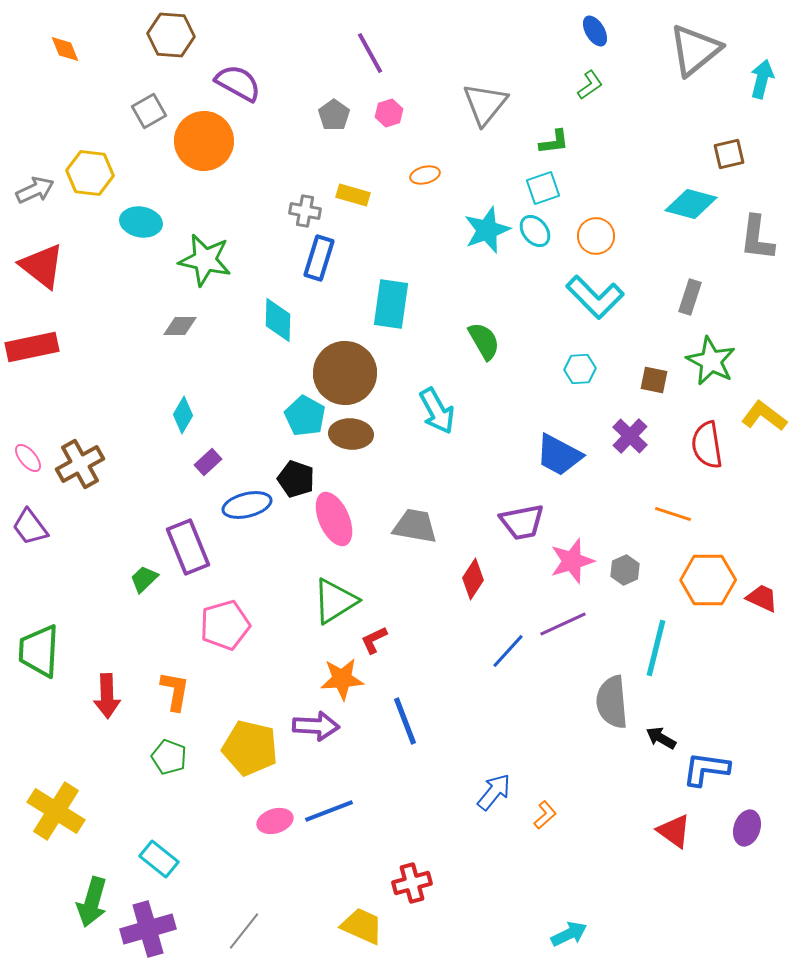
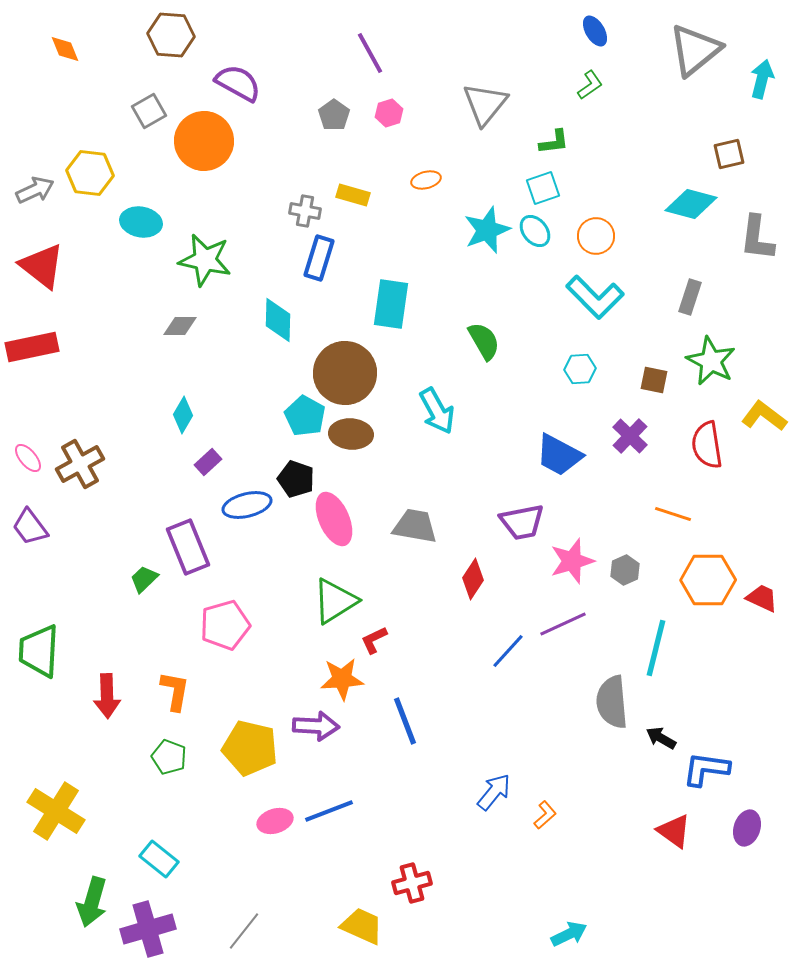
orange ellipse at (425, 175): moved 1 px right, 5 px down
